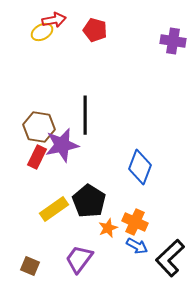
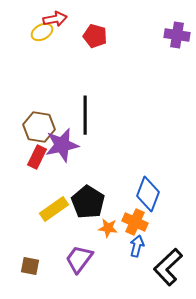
red arrow: moved 1 px right, 1 px up
red pentagon: moved 6 px down
purple cross: moved 4 px right, 6 px up
blue diamond: moved 8 px right, 27 px down
black pentagon: moved 1 px left, 1 px down
orange star: rotated 30 degrees clockwise
blue arrow: rotated 105 degrees counterclockwise
black L-shape: moved 2 px left, 9 px down
brown square: rotated 12 degrees counterclockwise
